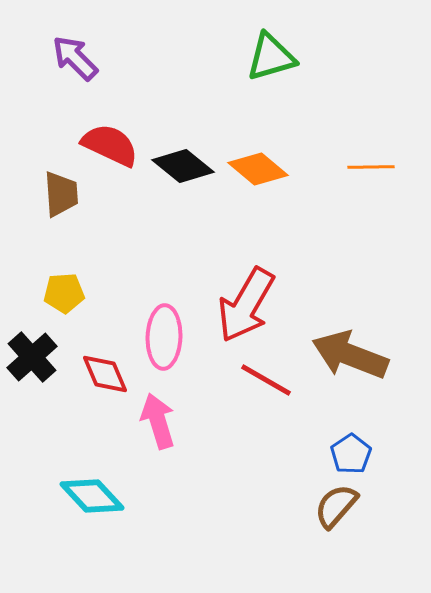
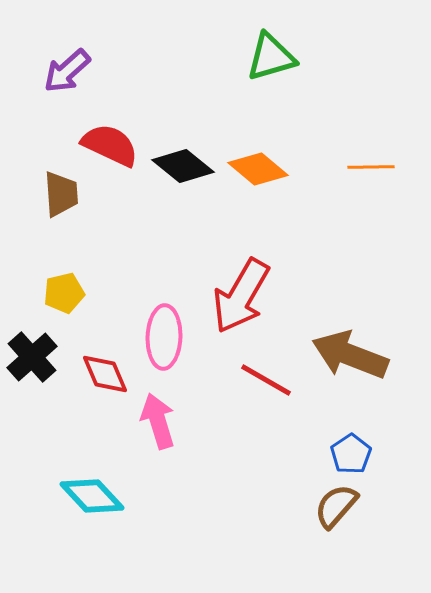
purple arrow: moved 8 px left, 13 px down; rotated 87 degrees counterclockwise
yellow pentagon: rotated 9 degrees counterclockwise
red arrow: moved 5 px left, 9 px up
